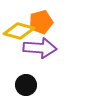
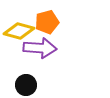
orange pentagon: moved 6 px right
